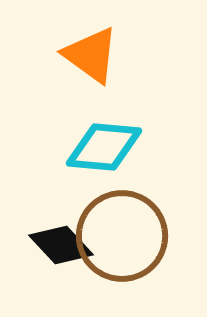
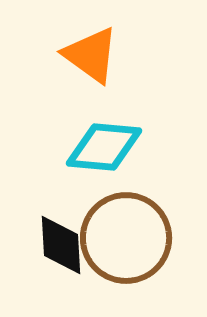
brown circle: moved 4 px right, 2 px down
black diamond: rotated 40 degrees clockwise
